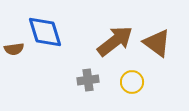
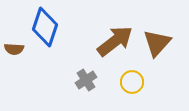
blue diamond: moved 5 px up; rotated 36 degrees clockwise
brown triangle: rotated 36 degrees clockwise
brown semicircle: rotated 12 degrees clockwise
gray cross: moved 2 px left; rotated 25 degrees counterclockwise
